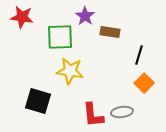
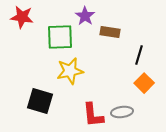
yellow star: rotated 20 degrees counterclockwise
black square: moved 2 px right
